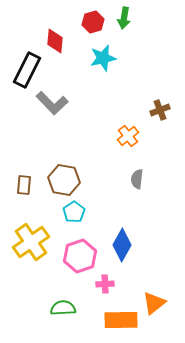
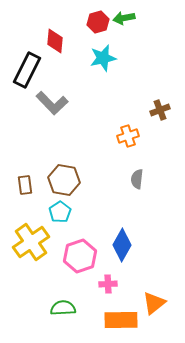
green arrow: rotated 70 degrees clockwise
red hexagon: moved 5 px right
orange cross: rotated 20 degrees clockwise
brown rectangle: moved 1 px right; rotated 12 degrees counterclockwise
cyan pentagon: moved 14 px left
pink cross: moved 3 px right
